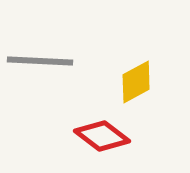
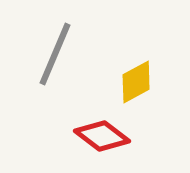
gray line: moved 15 px right, 7 px up; rotated 70 degrees counterclockwise
